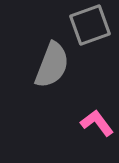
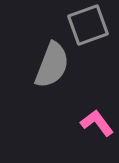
gray square: moved 2 px left
